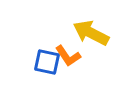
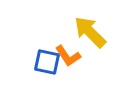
yellow arrow: moved 1 px left, 1 px up; rotated 18 degrees clockwise
